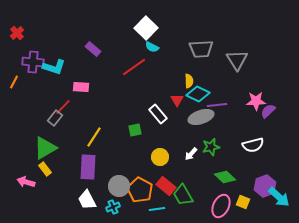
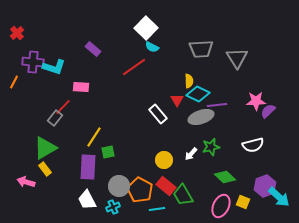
gray triangle at (237, 60): moved 2 px up
green square at (135, 130): moved 27 px left, 22 px down
yellow circle at (160, 157): moved 4 px right, 3 px down
